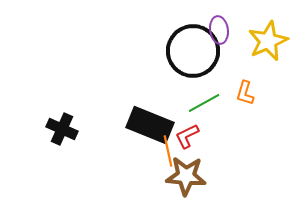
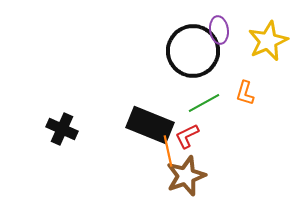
brown star: rotated 24 degrees counterclockwise
